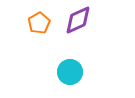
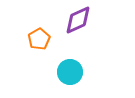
orange pentagon: moved 16 px down
